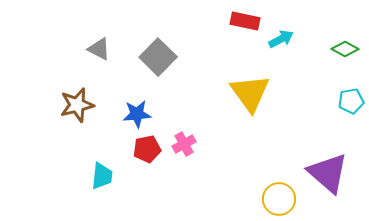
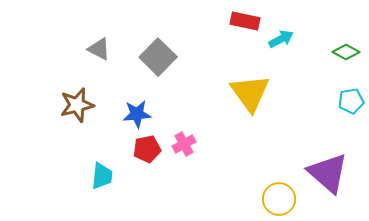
green diamond: moved 1 px right, 3 px down
